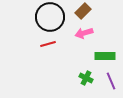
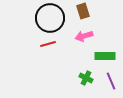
brown rectangle: rotated 63 degrees counterclockwise
black circle: moved 1 px down
pink arrow: moved 3 px down
